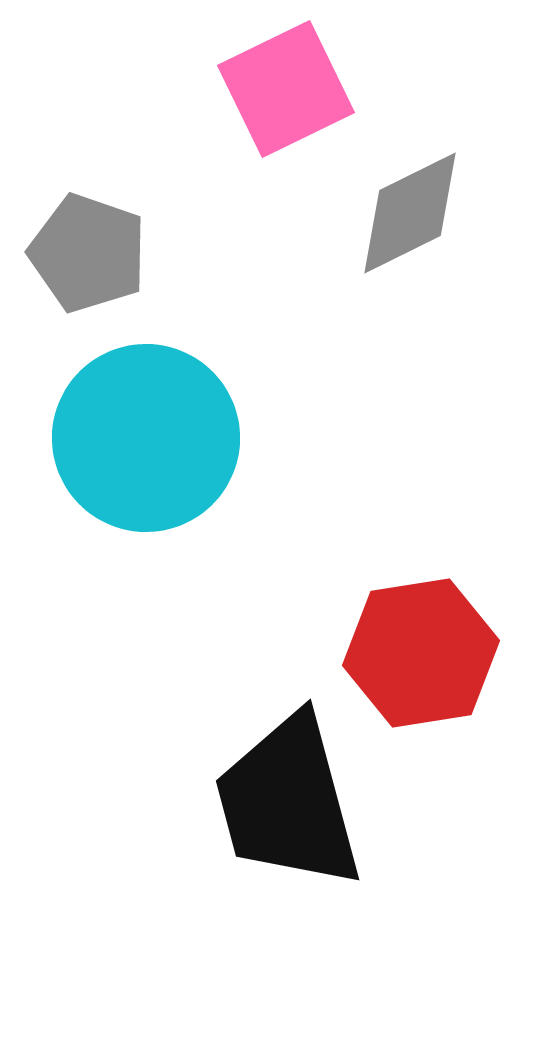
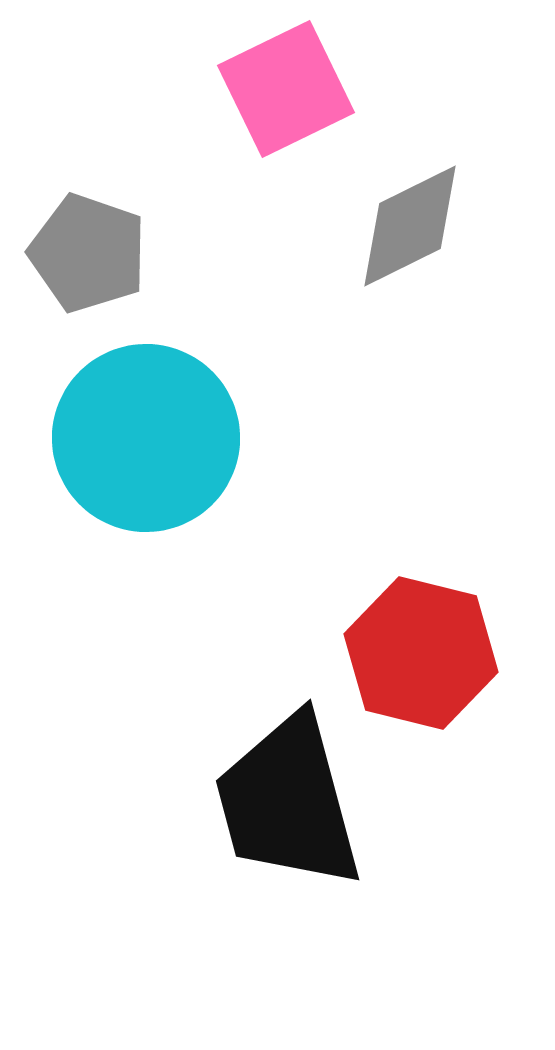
gray diamond: moved 13 px down
red hexagon: rotated 23 degrees clockwise
